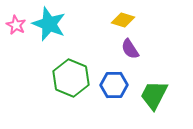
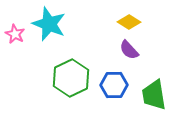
yellow diamond: moved 6 px right, 2 px down; rotated 15 degrees clockwise
pink star: moved 1 px left, 9 px down
purple semicircle: moved 1 px left, 1 px down; rotated 10 degrees counterclockwise
green hexagon: rotated 12 degrees clockwise
green trapezoid: rotated 36 degrees counterclockwise
